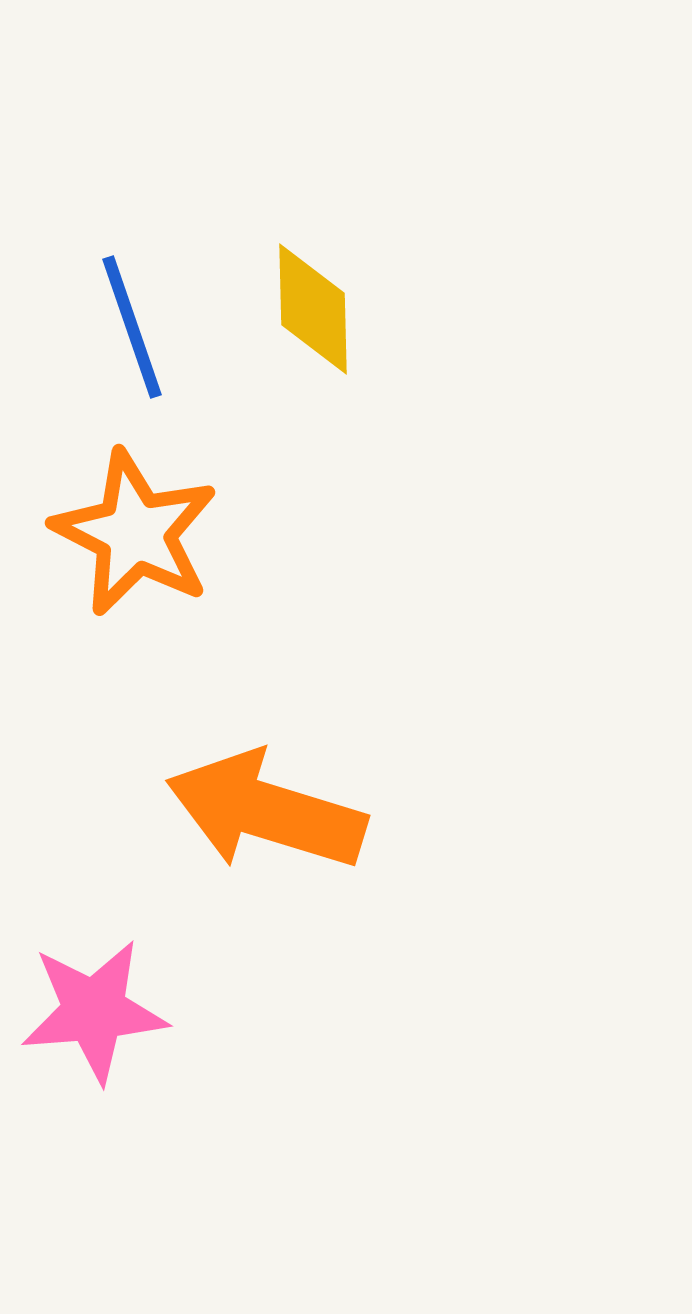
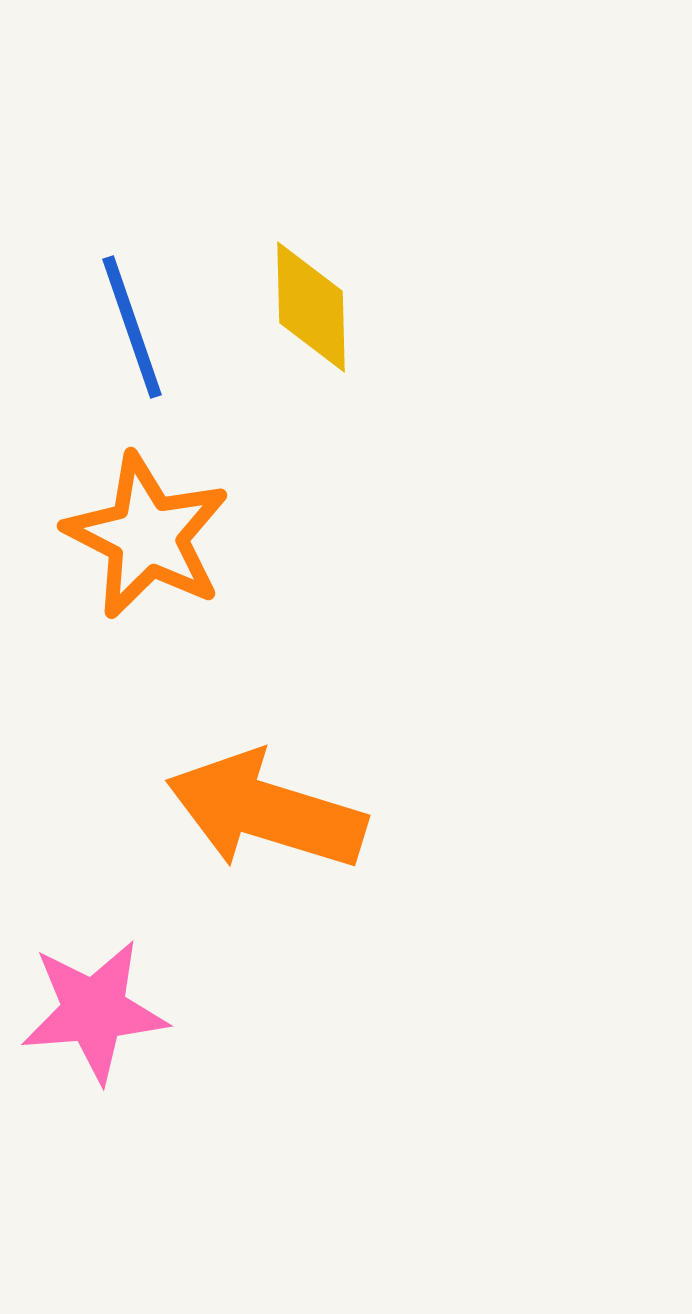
yellow diamond: moved 2 px left, 2 px up
orange star: moved 12 px right, 3 px down
